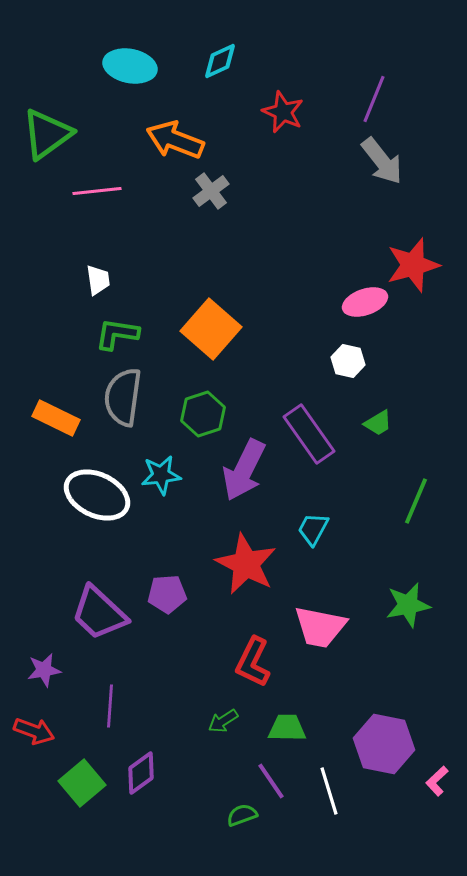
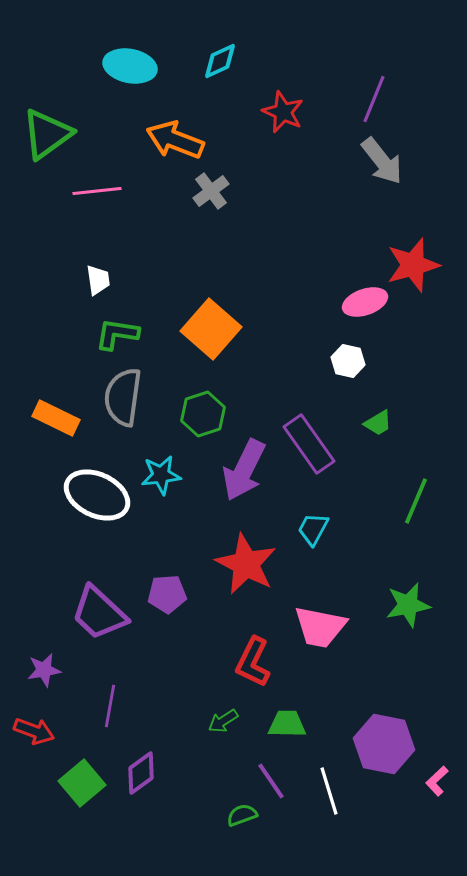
purple rectangle at (309, 434): moved 10 px down
purple line at (110, 706): rotated 6 degrees clockwise
green trapezoid at (287, 728): moved 4 px up
